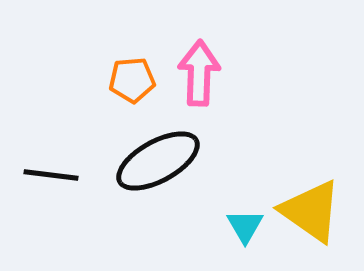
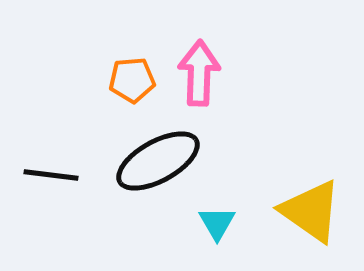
cyan triangle: moved 28 px left, 3 px up
